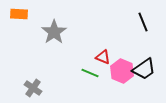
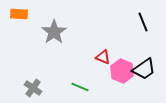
green line: moved 10 px left, 14 px down
